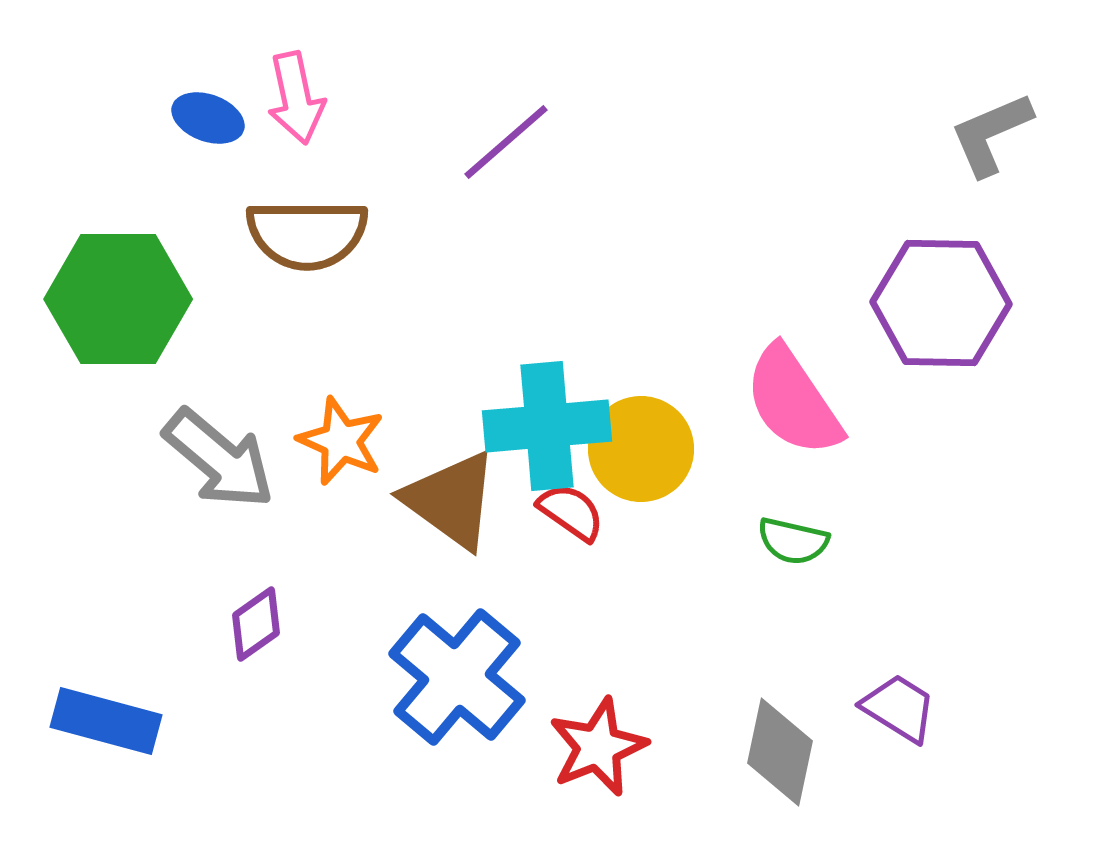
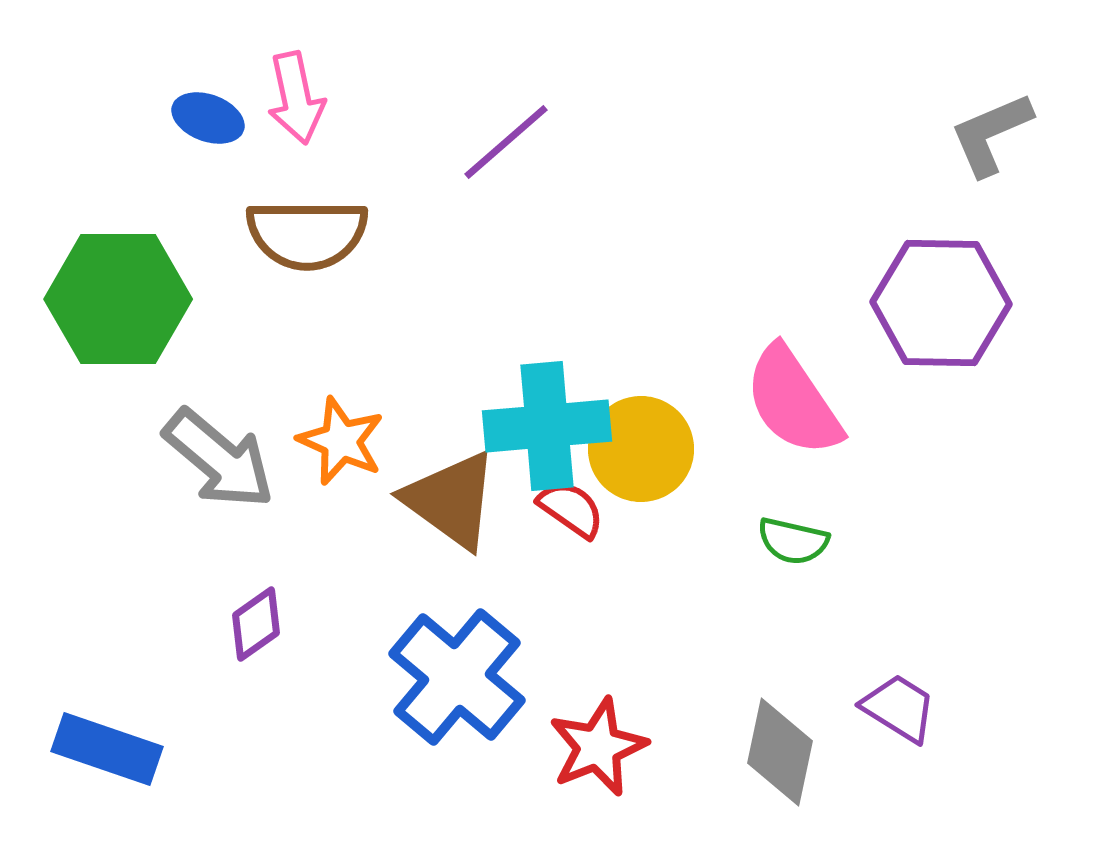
red semicircle: moved 3 px up
blue rectangle: moved 1 px right, 28 px down; rotated 4 degrees clockwise
